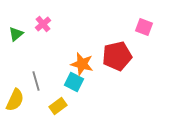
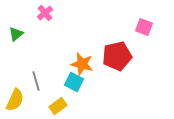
pink cross: moved 2 px right, 11 px up
